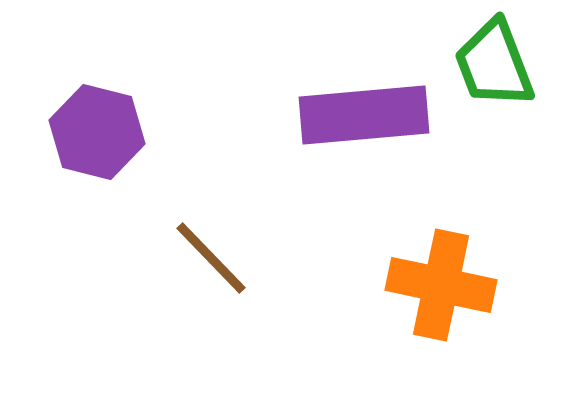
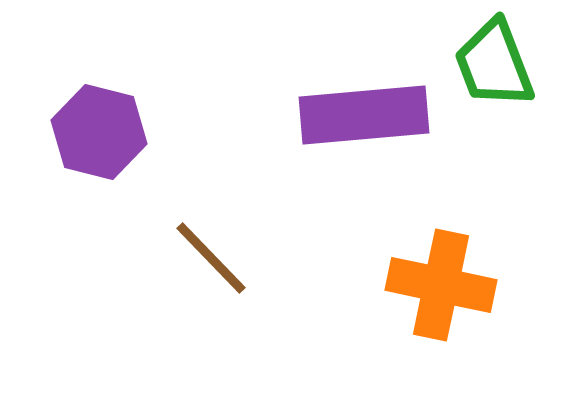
purple hexagon: moved 2 px right
